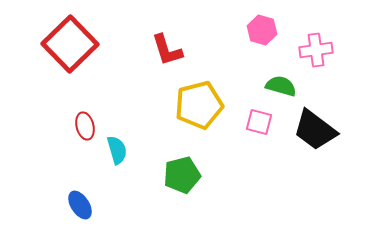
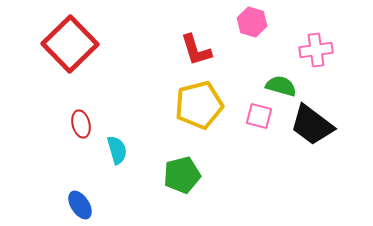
pink hexagon: moved 10 px left, 8 px up
red L-shape: moved 29 px right
pink square: moved 6 px up
red ellipse: moved 4 px left, 2 px up
black trapezoid: moved 3 px left, 5 px up
